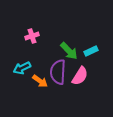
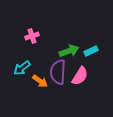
green arrow: rotated 66 degrees counterclockwise
cyan arrow: rotated 12 degrees counterclockwise
